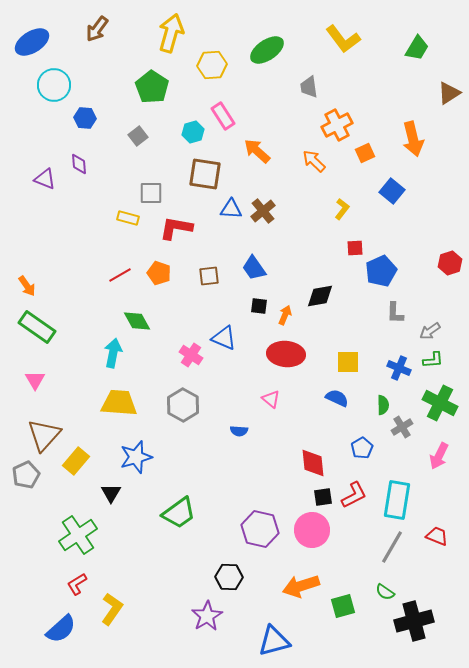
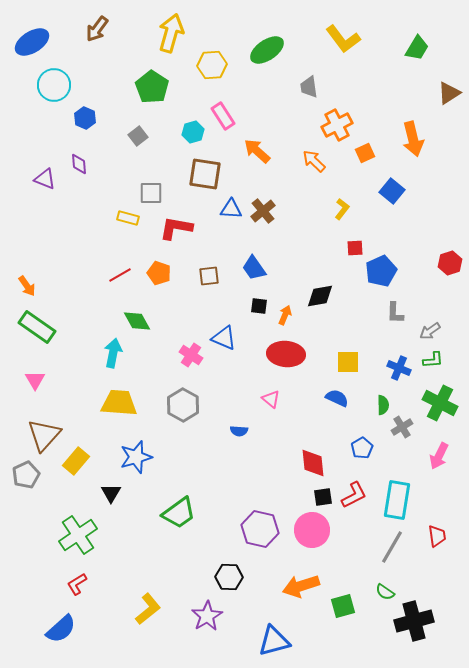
blue hexagon at (85, 118): rotated 20 degrees clockwise
red trapezoid at (437, 536): rotated 60 degrees clockwise
yellow L-shape at (112, 609): moved 36 px right; rotated 16 degrees clockwise
